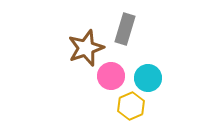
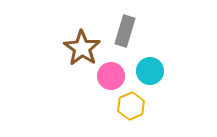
gray rectangle: moved 2 px down
brown star: moved 4 px left; rotated 18 degrees counterclockwise
cyan circle: moved 2 px right, 7 px up
